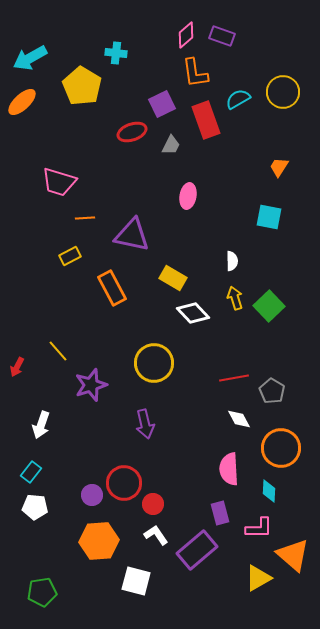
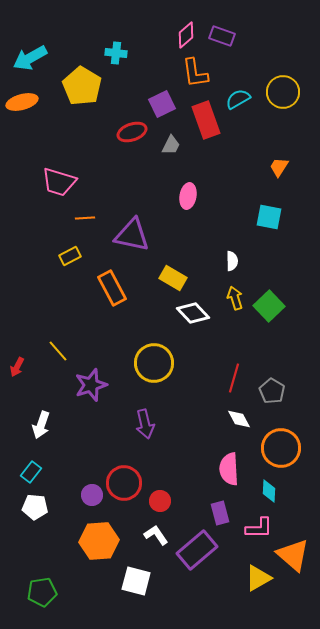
orange ellipse at (22, 102): rotated 28 degrees clockwise
red line at (234, 378): rotated 64 degrees counterclockwise
red circle at (153, 504): moved 7 px right, 3 px up
